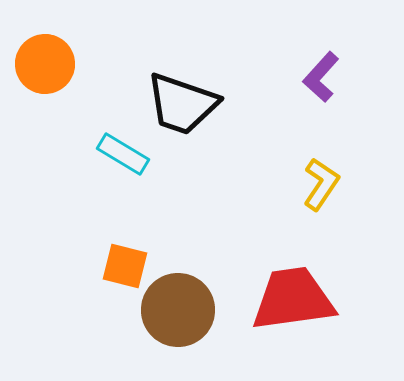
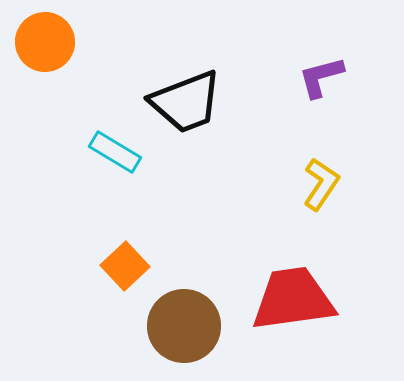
orange circle: moved 22 px up
purple L-shape: rotated 33 degrees clockwise
black trapezoid: moved 4 px right, 2 px up; rotated 40 degrees counterclockwise
cyan rectangle: moved 8 px left, 2 px up
orange square: rotated 33 degrees clockwise
brown circle: moved 6 px right, 16 px down
